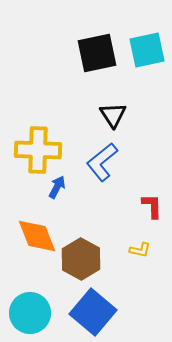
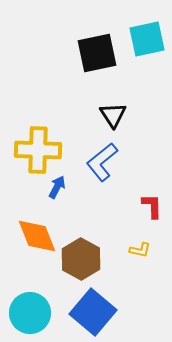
cyan square: moved 11 px up
